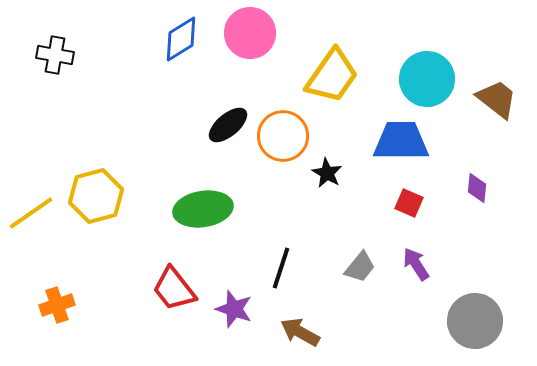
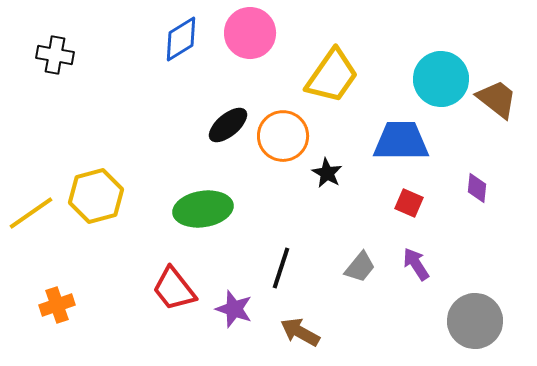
cyan circle: moved 14 px right
